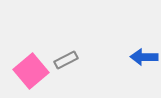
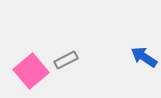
blue arrow: rotated 32 degrees clockwise
